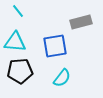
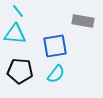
gray rectangle: moved 2 px right, 1 px up; rotated 25 degrees clockwise
cyan triangle: moved 8 px up
black pentagon: rotated 10 degrees clockwise
cyan semicircle: moved 6 px left, 4 px up
